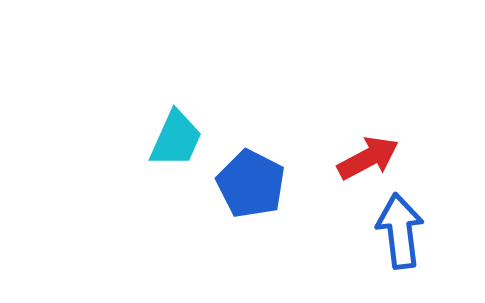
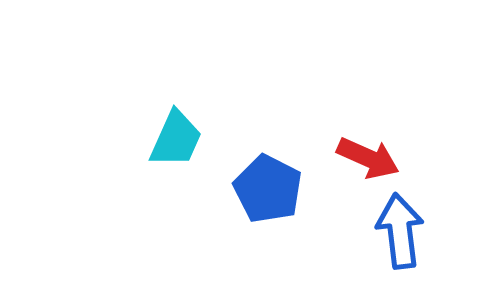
red arrow: rotated 52 degrees clockwise
blue pentagon: moved 17 px right, 5 px down
